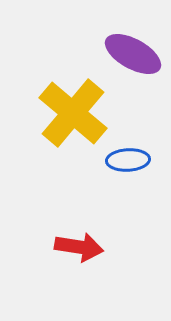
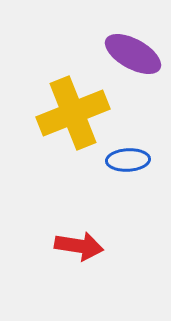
yellow cross: rotated 28 degrees clockwise
red arrow: moved 1 px up
